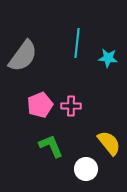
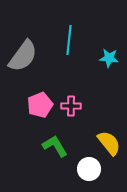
cyan line: moved 8 px left, 3 px up
cyan star: moved 1 px right
green L-shape: moved 4 px right; rotated 8 degrees counterclockwise
white circle: moved 3 px right
